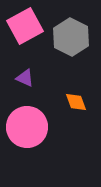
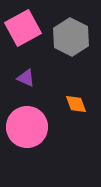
pink square: moved 2 px left, 2 px down
purple triangle: moved 1 px right
orange diamond: moved 2 px down
